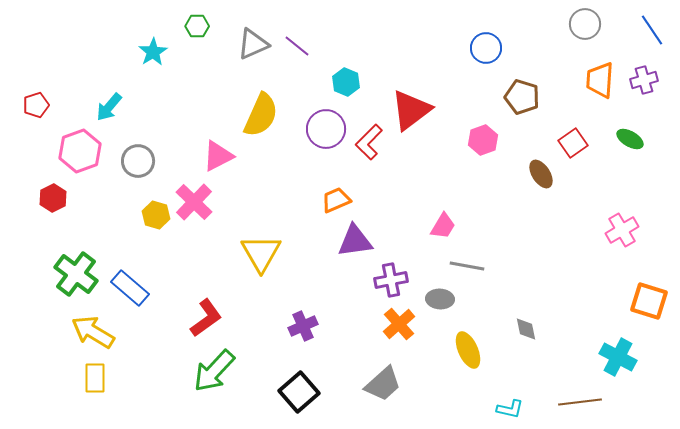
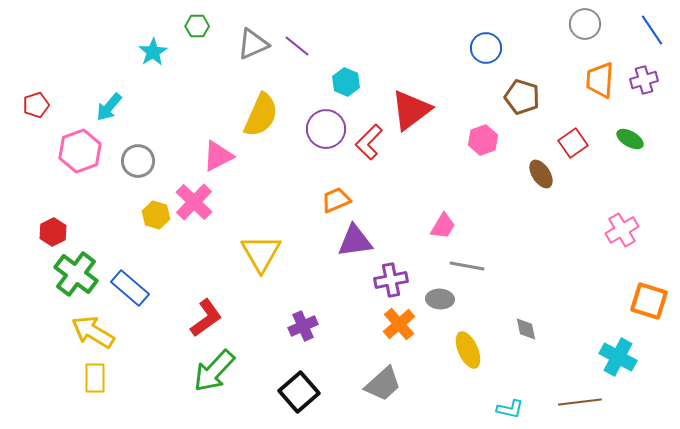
red hexagon at (53, 198): moved 34 px down
